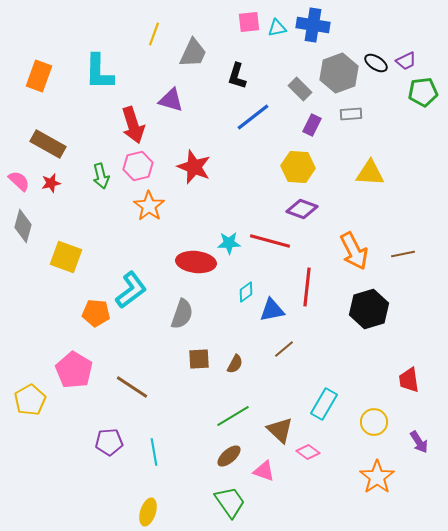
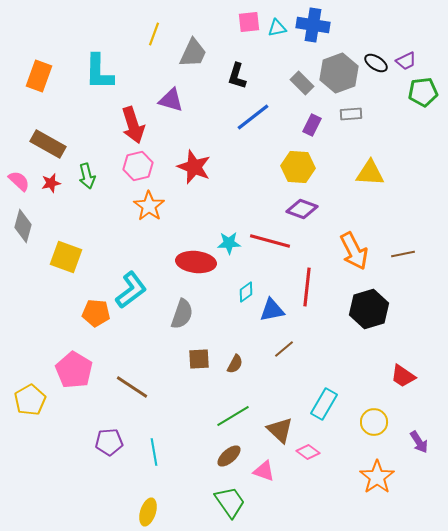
gray rectangle at (300, 89): moved 2 px right, 6 px up
green arrow at (101, 176): moved 14 px left
red trapezoid at (409, 380): moved 6 px left, 4 px up; rotated 48 degrees counterclockwise
